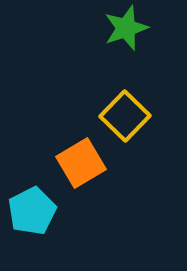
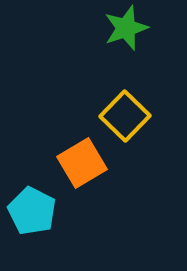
orange square: moved 1 px right
cyan pentagon: rotated 18 degrees counterclockwise
